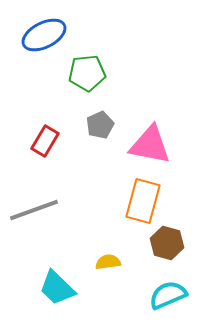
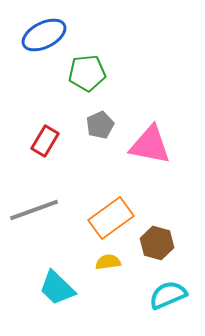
orange rectangle: moved 32 px left, 17 px down; rotated 39 degrees clockwise
brown hexagon: moved 10 px left
